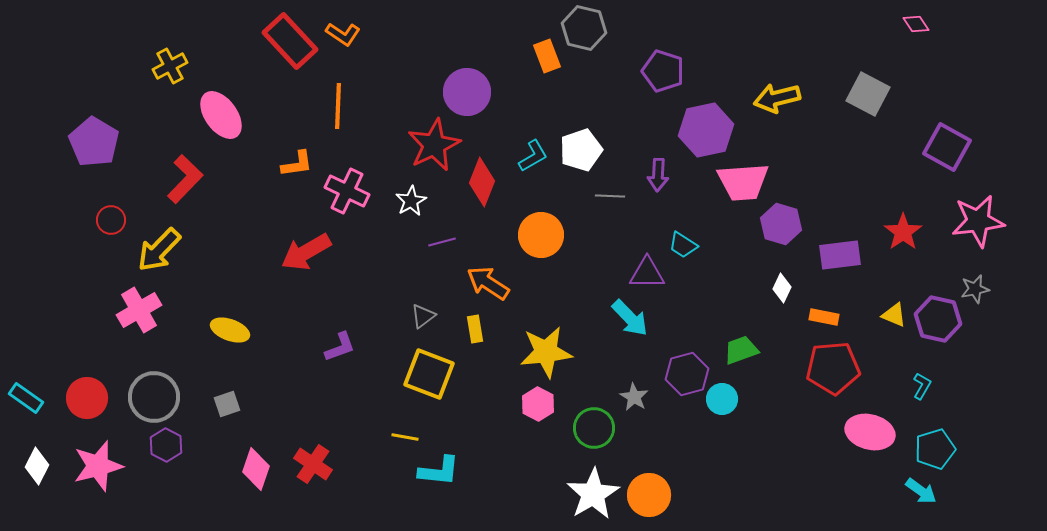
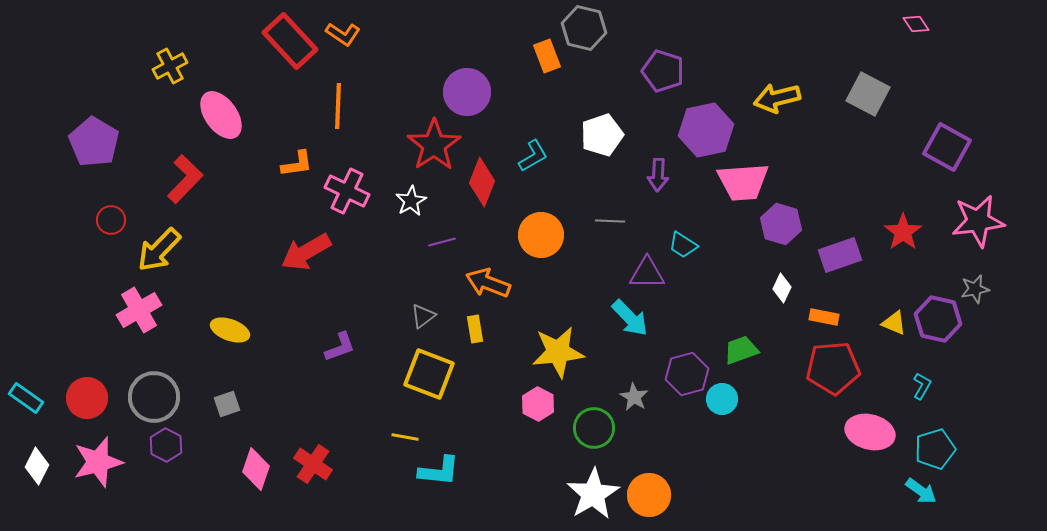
red star at (434, 145): rotated 8 degrees counterclockwise
white pentagon at (581, 150): moved 21 px right, 15 px up
gray line at (610, 196): moved 25 px down
purple rectangle at (840, 255): rotated 12 degrees counterclockwise
orange arrow at (488, 283): rotated 12 degrees counterclockwise
yellow triangle at (894, 315): moved 8 px down
yellow star at (546, 352): moved 12 px right
pink star at (98, 466): moved 4 px up
